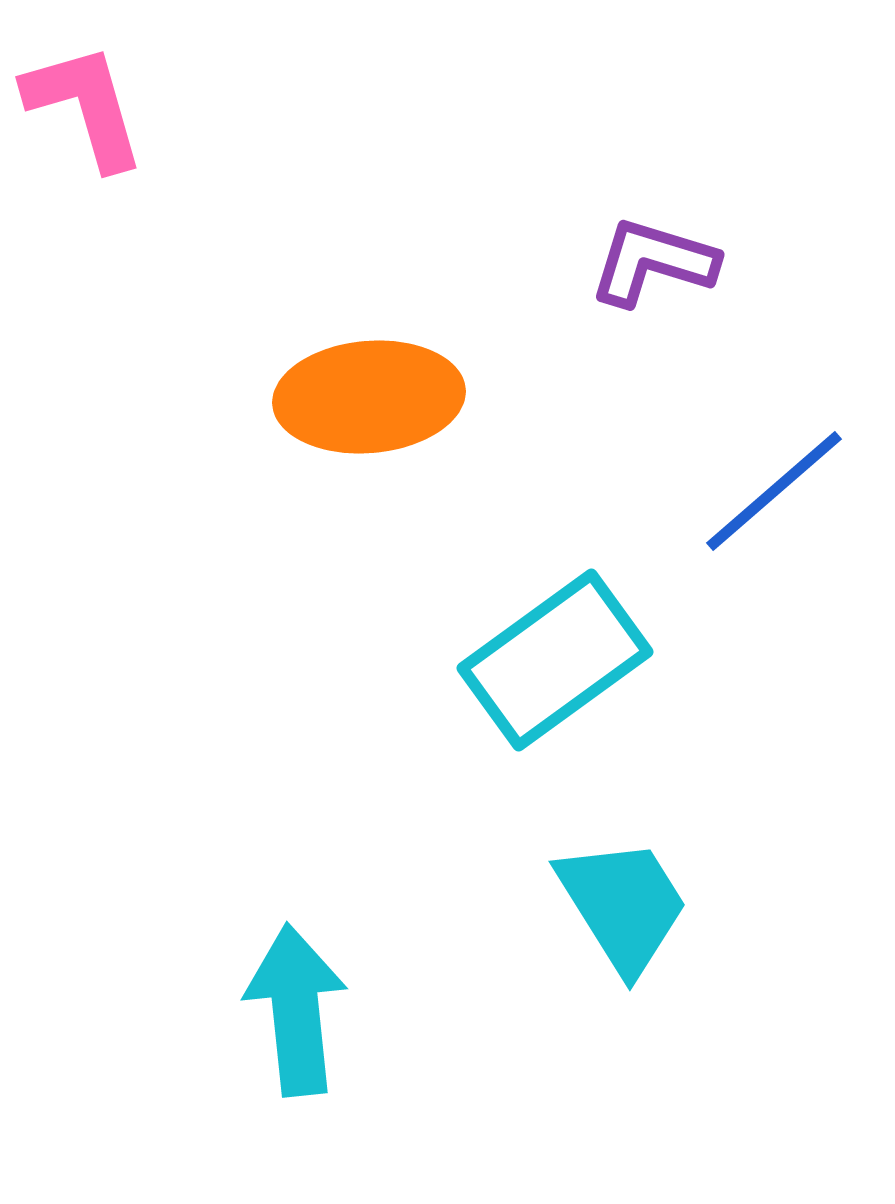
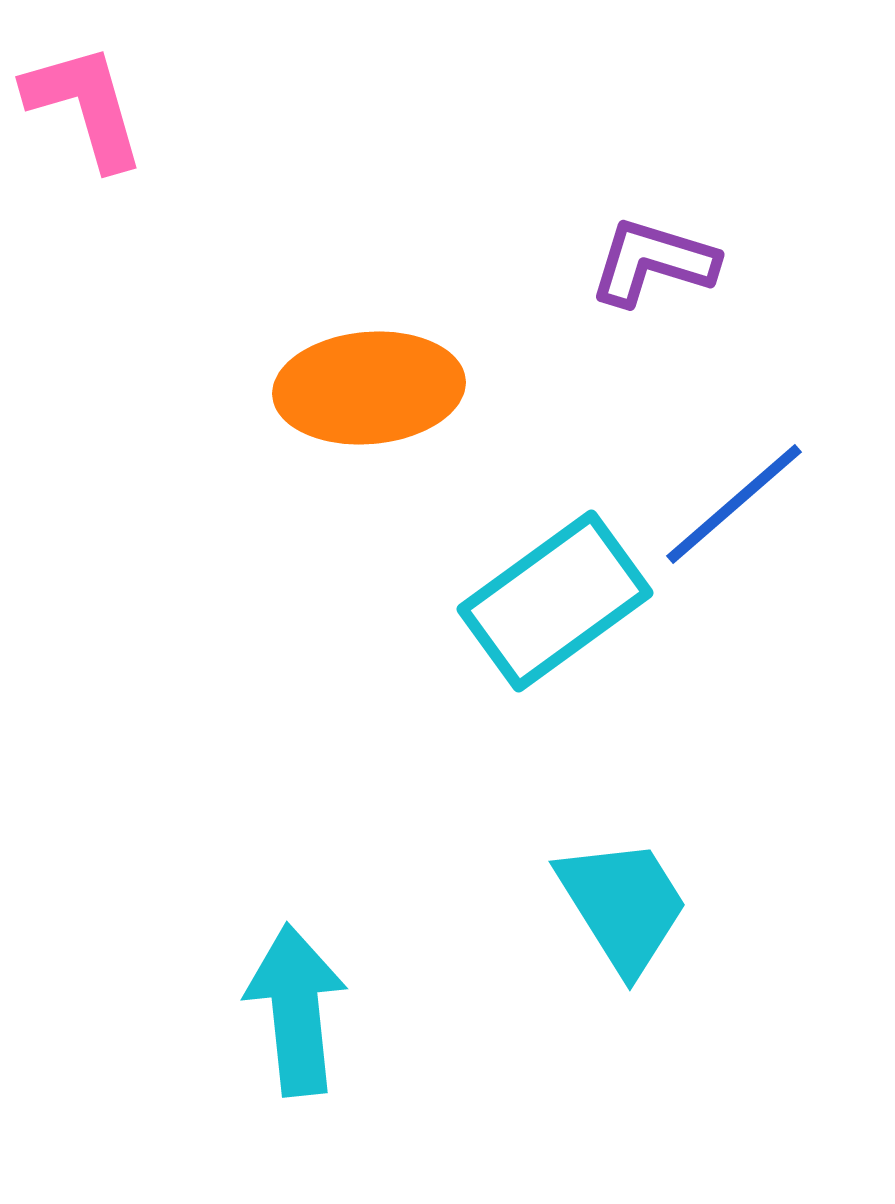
orange ellipse: moved 9 px up
blue line: moved 40 px left, 13 px down
cyan rectangle: moved 59 px up
